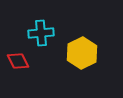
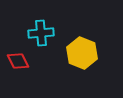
yellow hexagon: rotated 12 degrees counterclockwise
